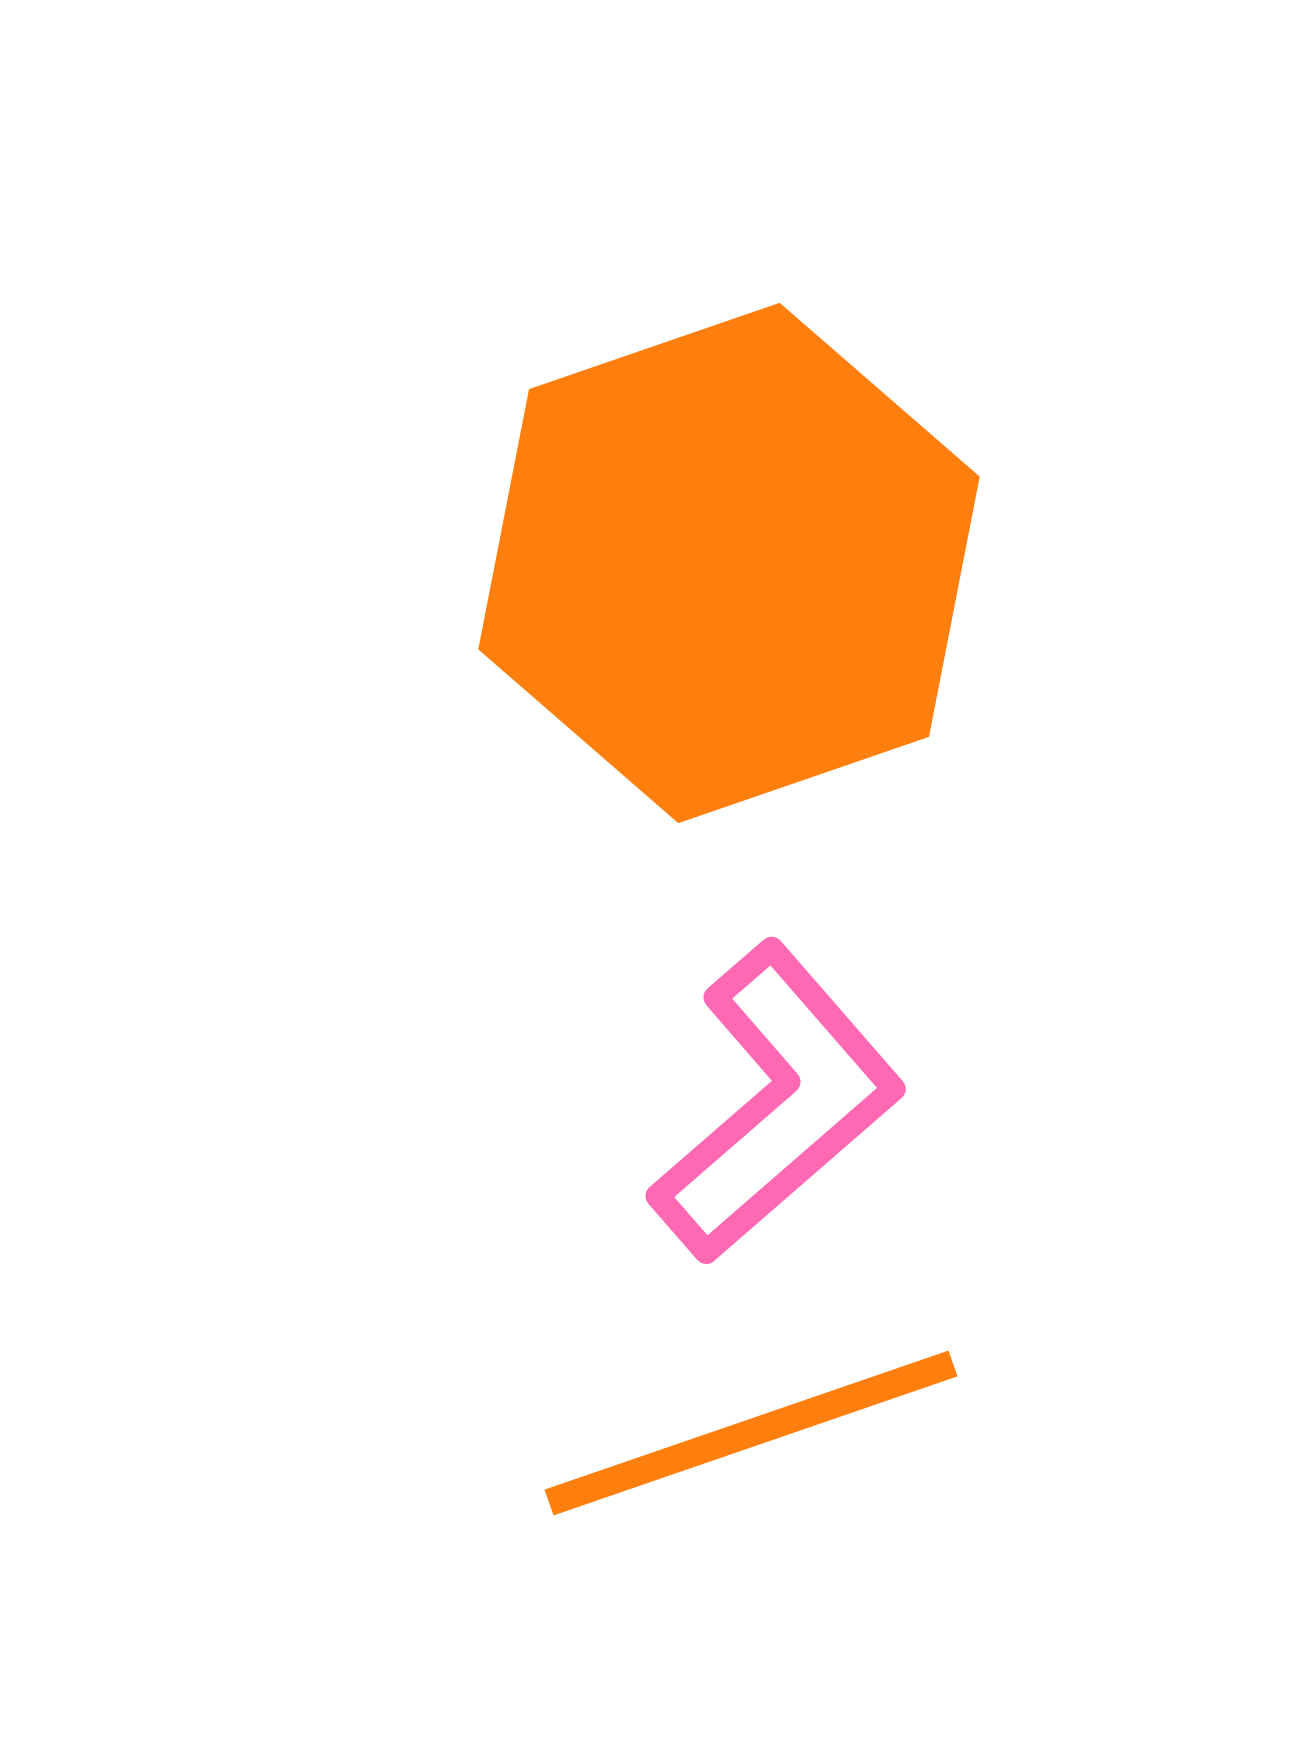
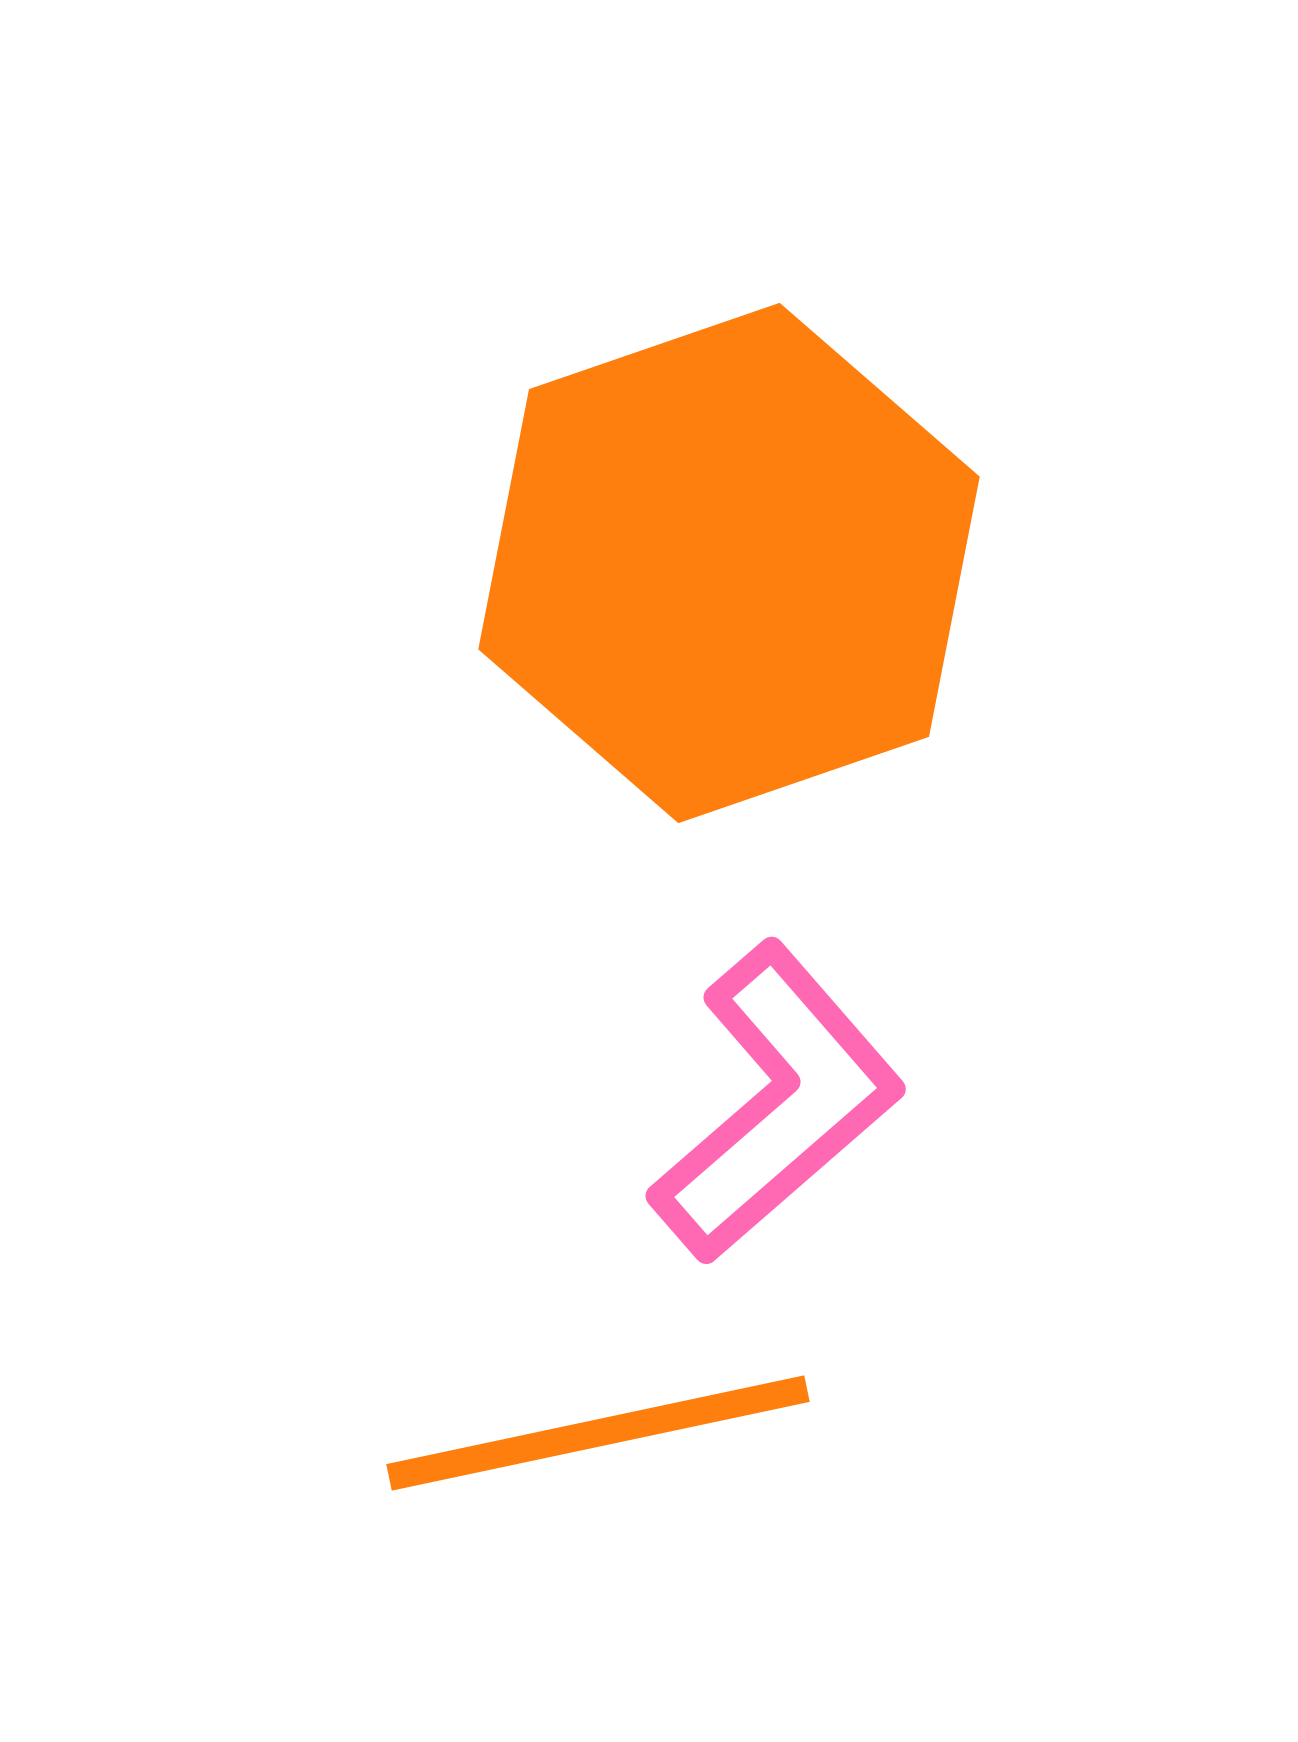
orange line: moved 153 px left; rotated 7 degrees clockwise
